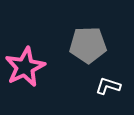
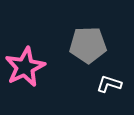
white L-shape: moved 1 px right, 2 px up
